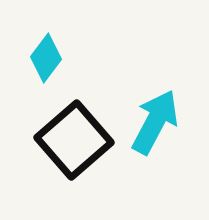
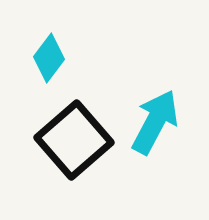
cyan diamond: moved 3 px right
